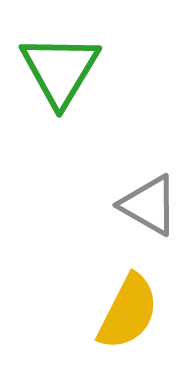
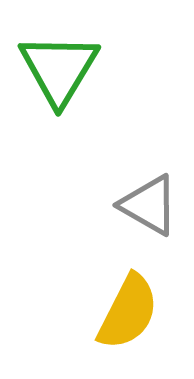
green triangle: moved 1 px left, 1 px up
